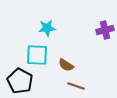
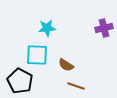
purple cross: moved 1 px left, 2 px up
